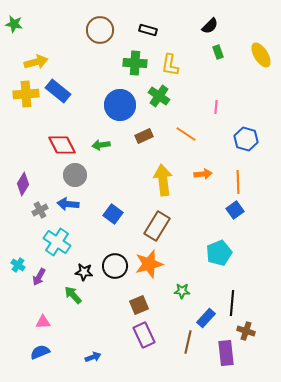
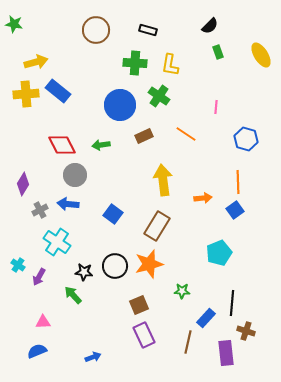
brown circle at (100, 30): moved 4 px left
orange arrow at (203, 174): moved 24 px down
blue semicircle at (40, 352): moved 3 px left, 1 px up
